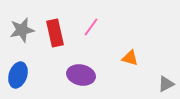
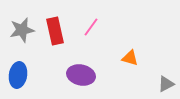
red rectangle: moved 2 px up
blue ellipse: rotated 10 degrees counterclockwise
